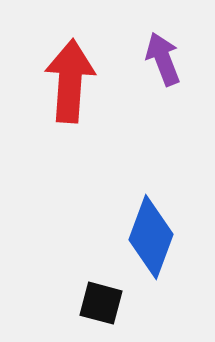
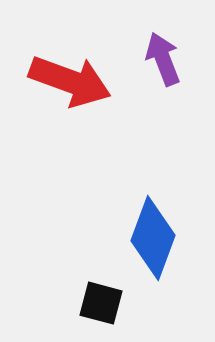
red arrow: rotated 106 degrees clockwise
blue diamond: moved 2 px right, 1 px down
